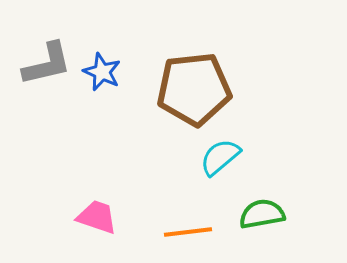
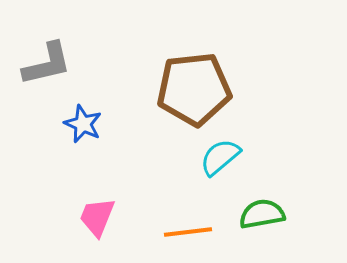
blue star: moved 19 px left, 52 px down
pink trapezoid: rotated 87 degrees counterclockwise
